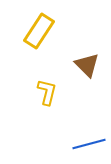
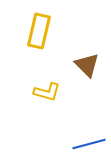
yellow rectangle: rotated 20 degrees counterclockwise
yellow L-shape: rotated 92 degrees clockwise
